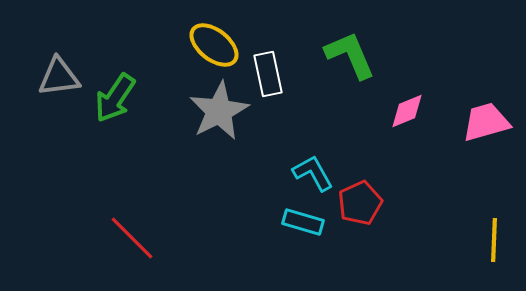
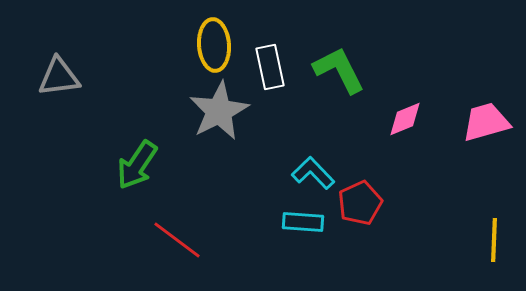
yellow ellipse: rotated 48 degrees clockwise
green L-shape: moved 11 px left, 15 px down; rotated 4 degrees counterclockwise
white rectangle: moved 2 px right, 7 px up
green arrow: moved 22 px right, 67 px down
pink diamond: moved 2 px left, 8 px down
cyan L-shape: rotated 15 degrees counterclockwise
cyan rectangle: rotated 12 degrees counterclockwise
red line: moved 45 px right, 2 px down; rotated 8 degrees counterclockwise
